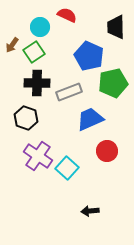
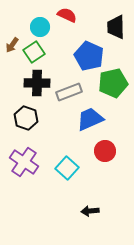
red circle: moved 2 px left
purple cross: moved 14 px left, 6 px down
